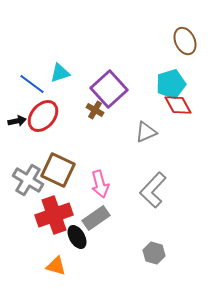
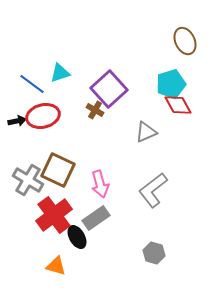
red ellipse: rotated 36 degrees clockwise
gray L-shape: rotated 9 degrees clockwise
red cross: rotated 18 degrees counterclockwise
